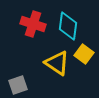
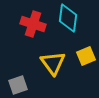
cyan diamond: moved 8 px up
yellow square: moved 2 px right, 2 px down; rotated 30 degrees clockwise
yellow triangle: moved 4 px left; rotated 20 degrees clockwise
